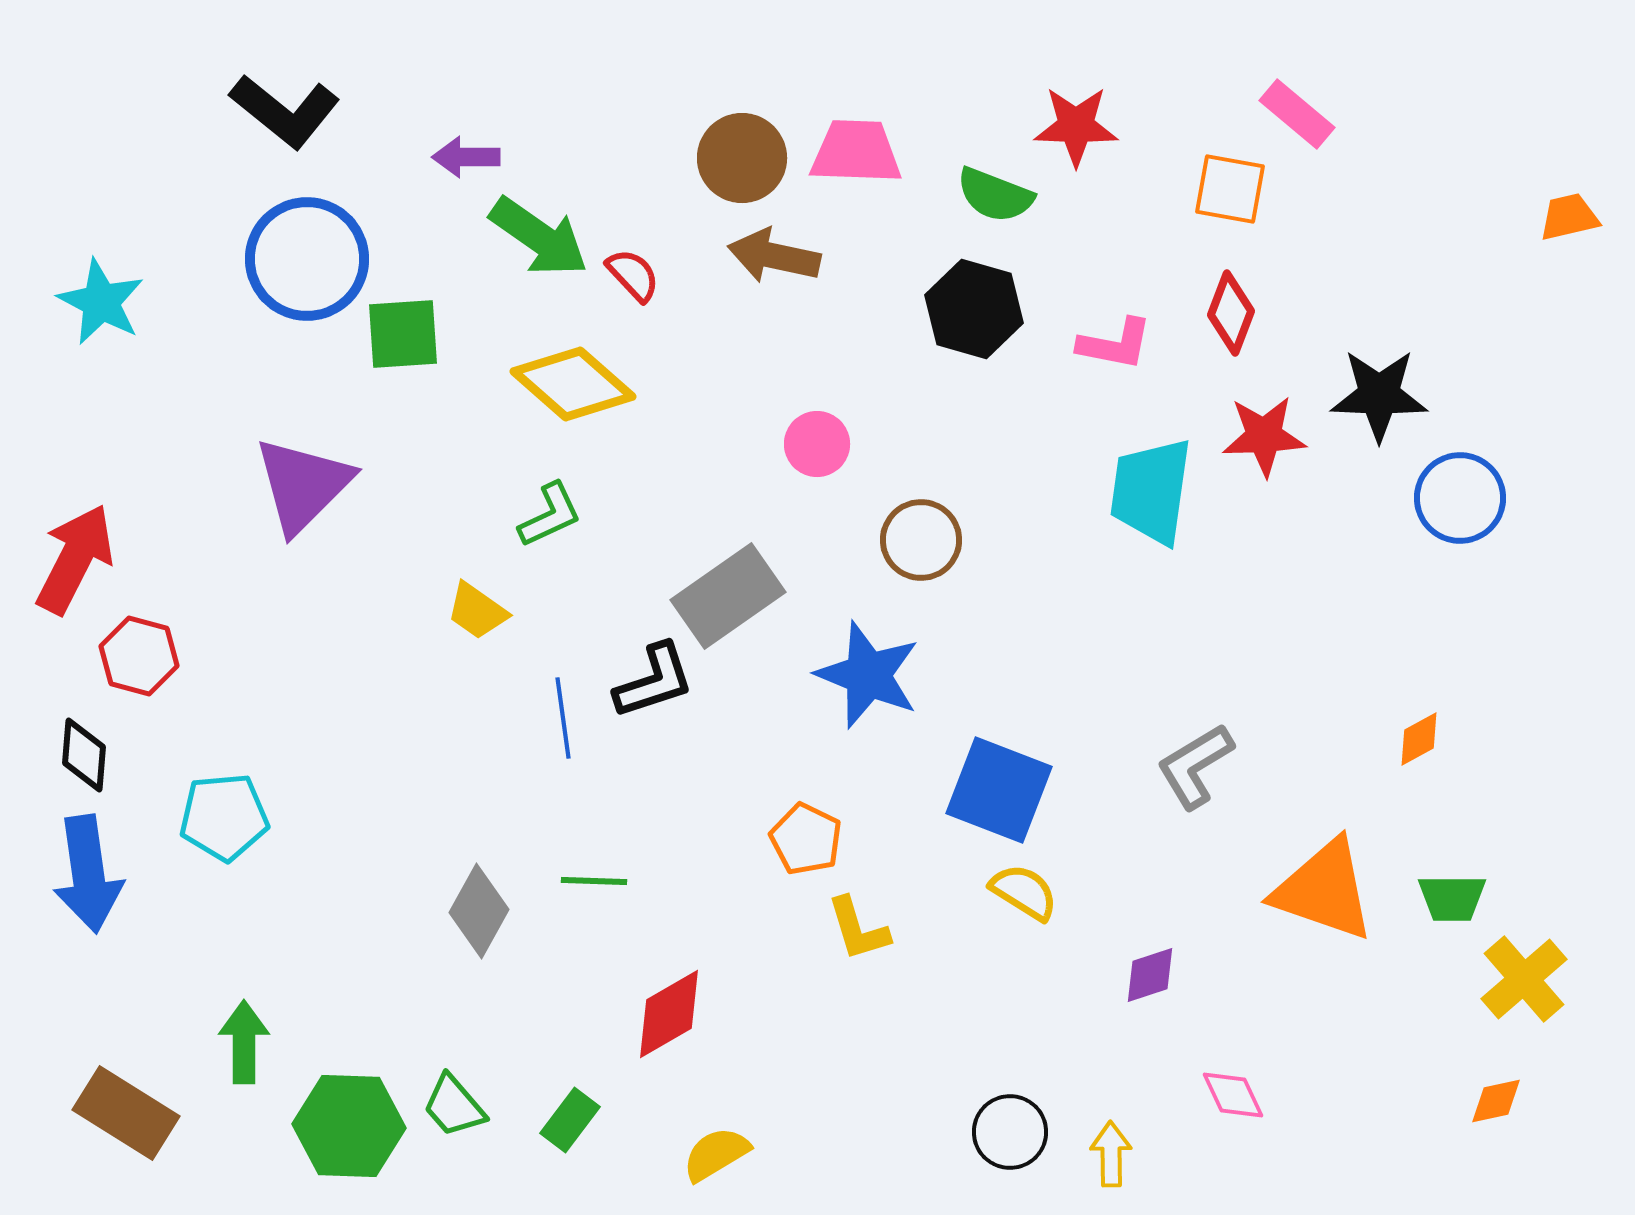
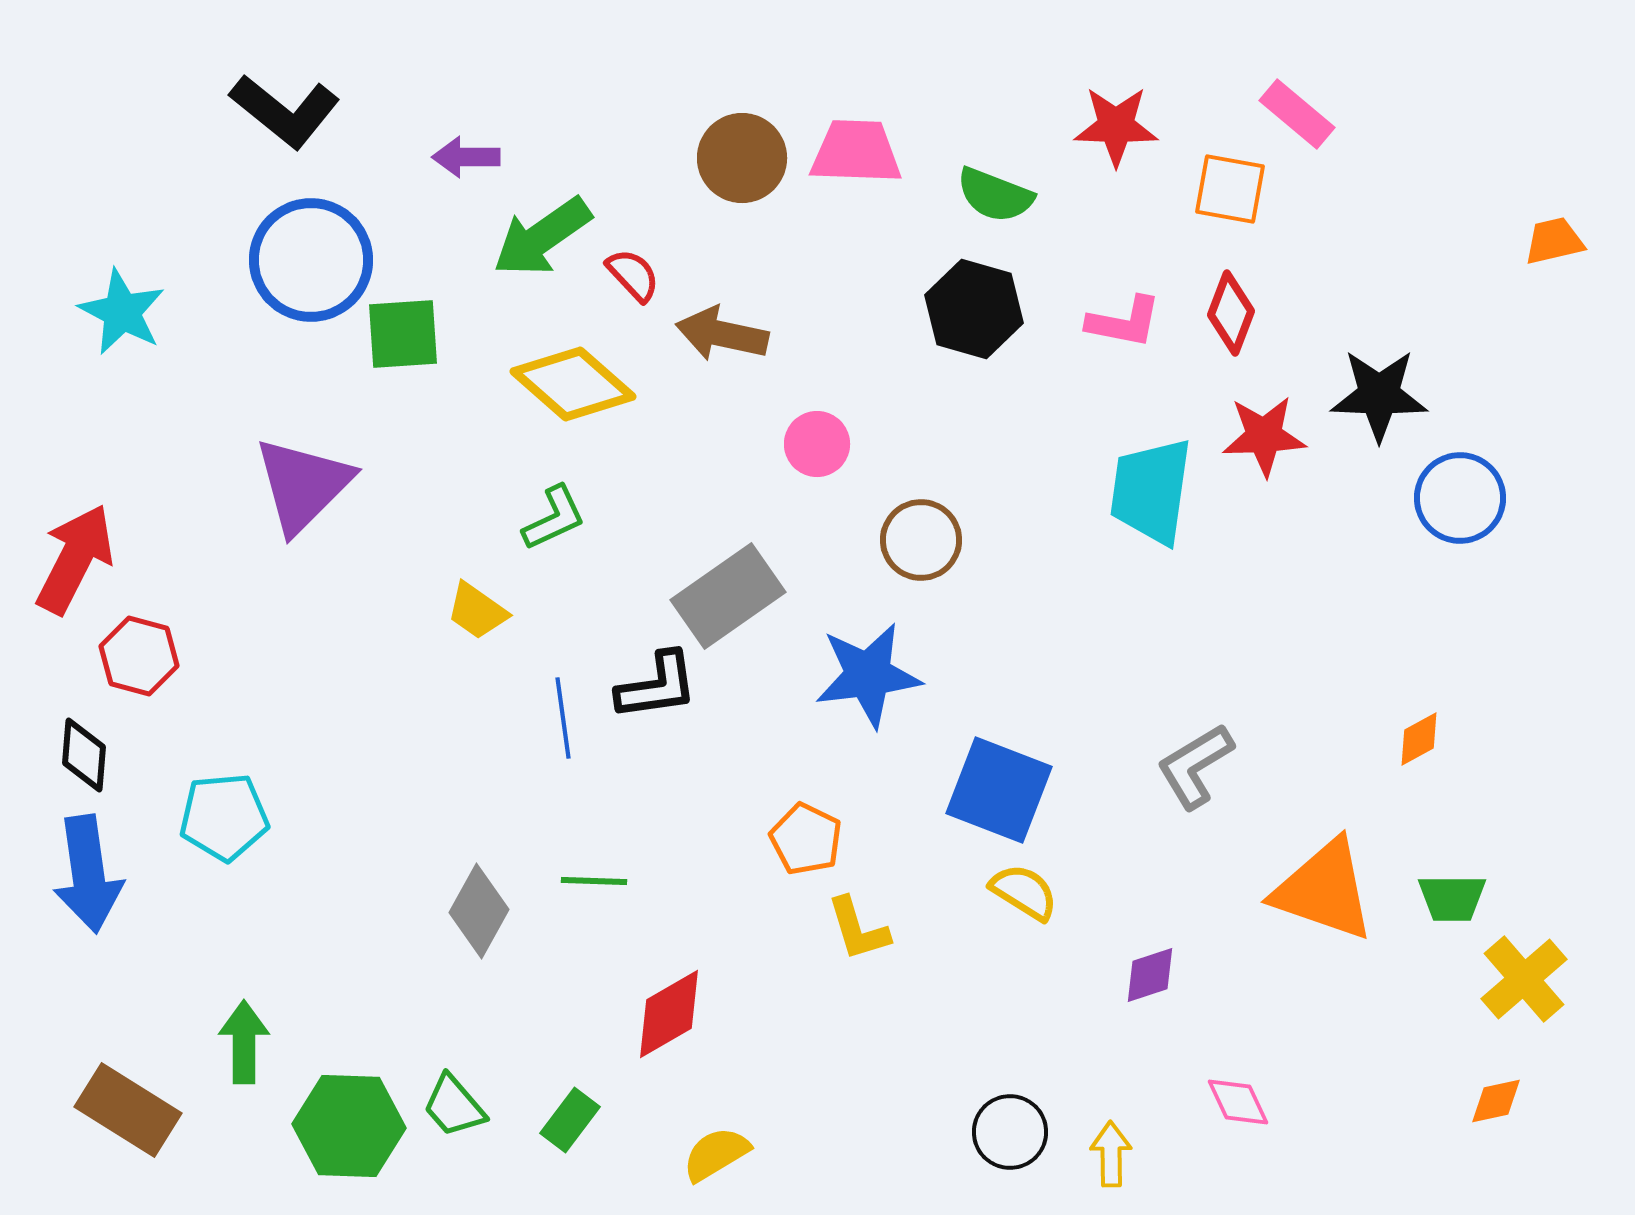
red star at (1076, 126): moved 40 px right
orange trapezoid at (1569, 217): moved 15 px left, 24 px down
green arrow at (539, 237): moved 3 px right; rotated 110 degrees clockwise
brown arrow at (774, 256): moved 52 px left, 78 px down
blue circle at (307, 259): moved 4 px right, 1 px down
cyan star at (101, 302): moved 21 px right, 10 px down
pink L-shape at (1115, 344): moved 9 px right, 22 px up
green L-shape at (550, 515): moved 4 px right, 3 px down
blue star at (868, 675): rotated 29 degrees counterclockwise
black L-shape at (654, 681): moved 3 px right, 5 px down; rotated 10 degrees clockwise
pink diamond at (1233, 1095): moved 5 px right, 7 px down
brown rectangle at (126, 1113): moved 2 px right, 3 px up
